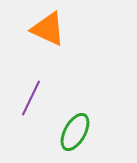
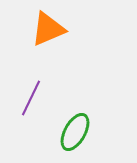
orange triangle: rotated 48 degrees counterclockwise
